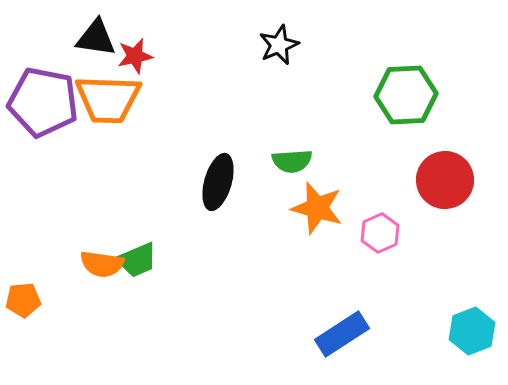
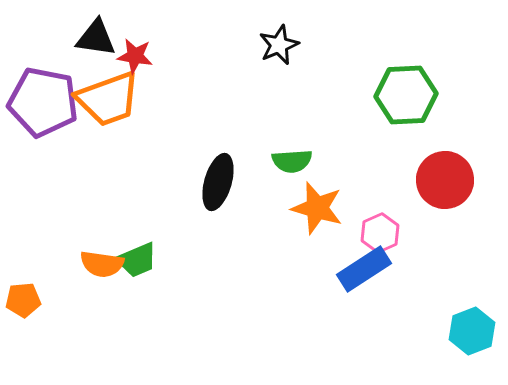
red star: rotated 21 degrees clockwise
orange trapezoid: rotated 22 degrees counterclockwise
blue rectangle: moved 22 px right, 65 px up
